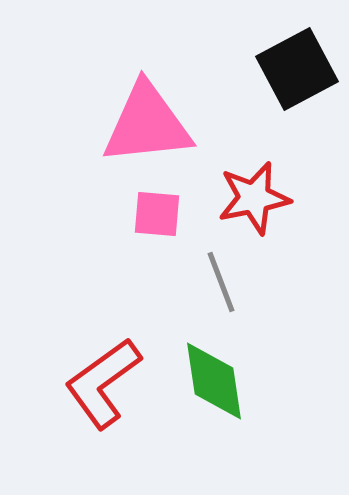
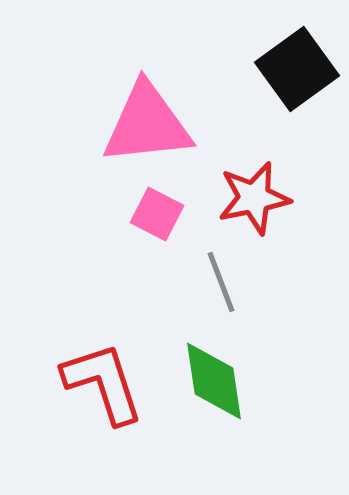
black square: rotated 8 degrees counterclockwise
pink square: rotated 22 degrees clockwise
red L-shape: rotated 108 degrees clockwise
